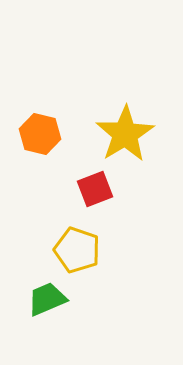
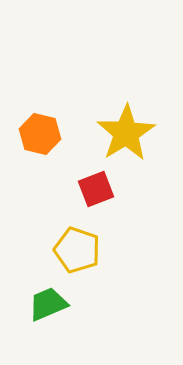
yellow star: moved 1 px right, 1 px up
red square: moved 1 px right
green trapezoid: moved 1 px right, 5 px down
